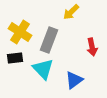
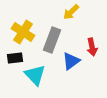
yellow cross: moved 3 px right
gray rectangle: moved 3 px right
cyan triangle: moved 8 px left, 6 px down
blue triangle: moved 3 px left, 19 px up
